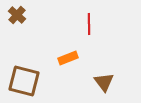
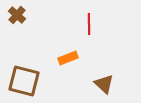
brown triangle: moved 2 px down; rotated 10 degrees counterclockwise
